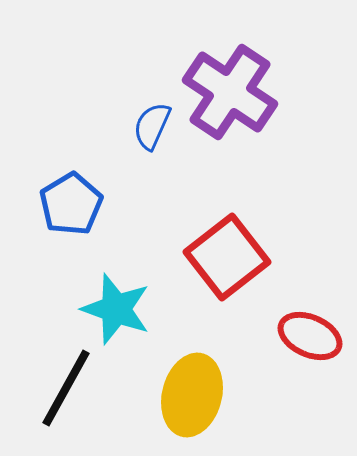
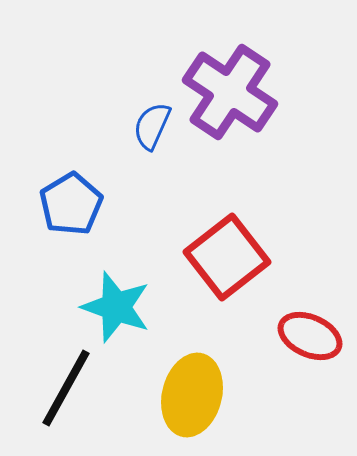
cyan star: moved 2 px up
